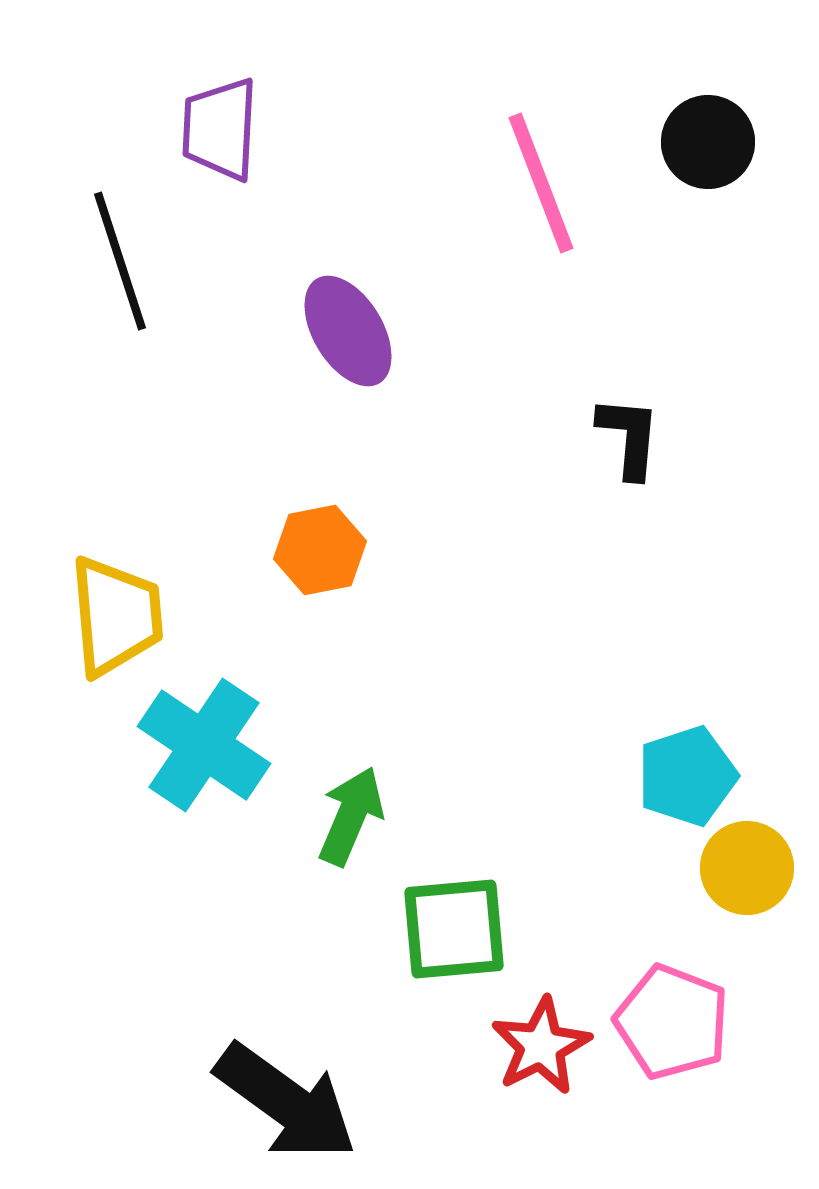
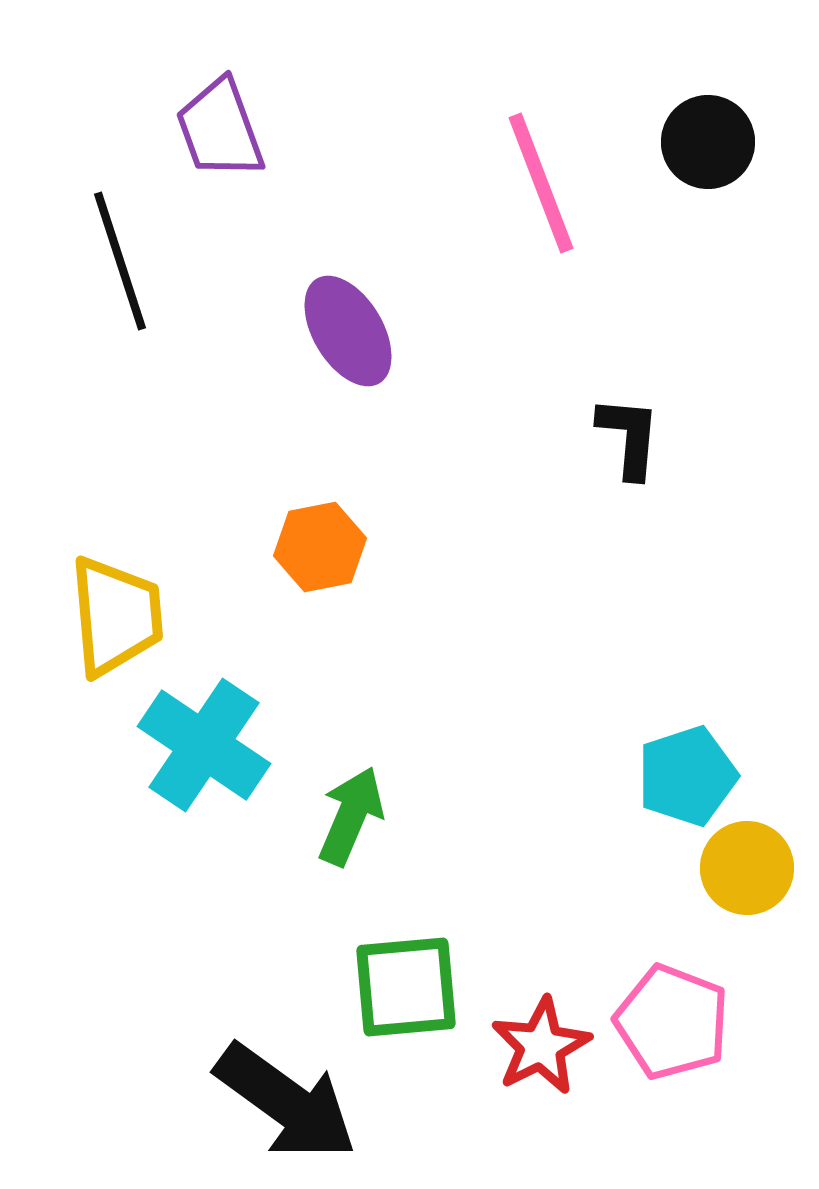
purple trapezoid: rotated 23 degrees counterclockwise
orange hexagon: moved 3 px up
green square: moved 48 px left, 58 px down
